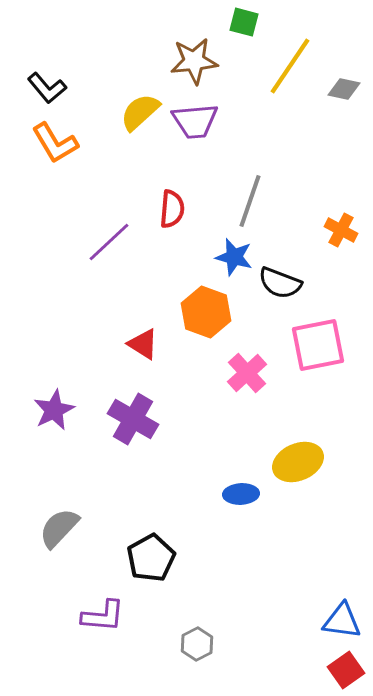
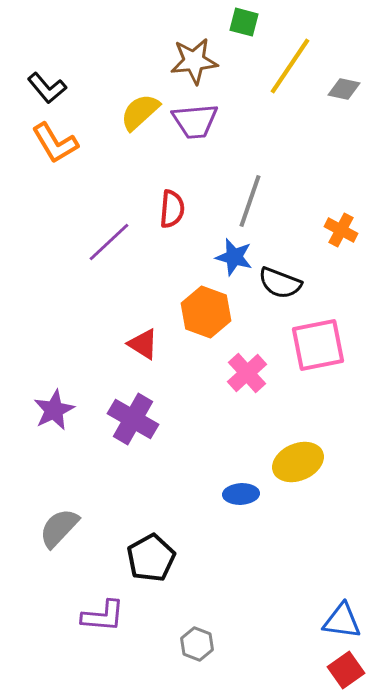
gray hexagon: rotated 12 degrees counterclockwise
